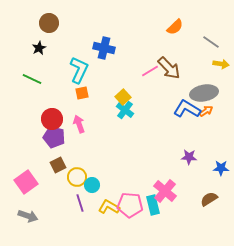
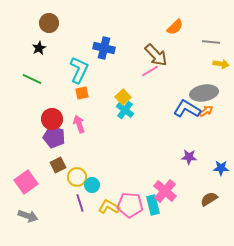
gray line: rotated 30 degrees counterclockwise
brown arrow: moved 13 px left, 13 px up
